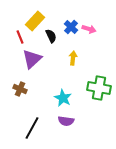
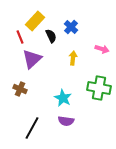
pink arrow: moved 13 px right, 20 px down
